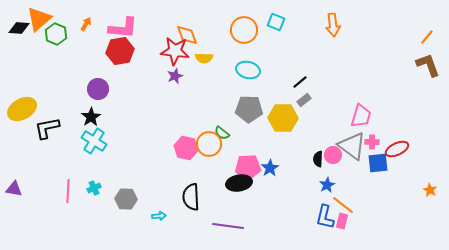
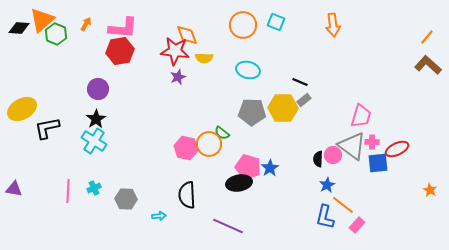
orange triangle at (39, 19): moved 3 px right, 1 px down
orange circle at (244, 30): moved 1 px left, 5 px up
brown L-shape at (428, 65): rotated 28 degrees counterclockwise
purple star at (175, 76): moved 3 px right, 1 px down
black line at (300, 82): rotated 63 degrees clockwise
gray pentagon at (249, 109): moved 3 px right, 3 px down
black star at (91, 117): moved 5 px right, 2 px down
yellow hexagon at (283, 118): moved 10 px up
pink pentagon at (248, 167): rotated 20 degrees clockwise
black semicircle at (191, 197): moved 4 px left, 2 px up
pink rectangle at (342, 221): moved 15 px right, 4 px down; rotated 28 degrees clockwise
purple line at (228, 226): rotated 16 degrees clockwise
